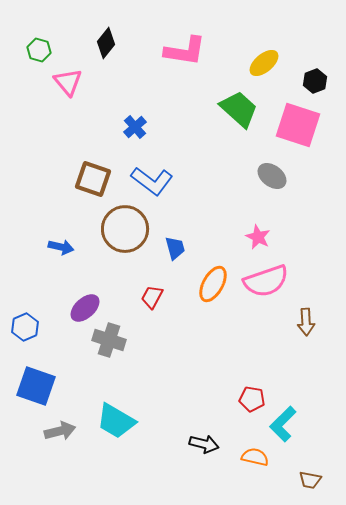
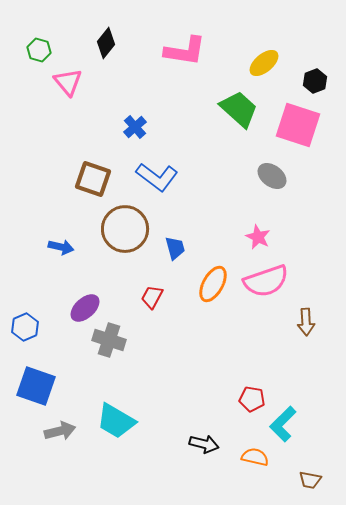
blue L-shape: moved 5 px right, 4 px up
